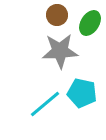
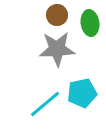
green ellipse: rotated 40 degrees counterclockwise
gray star: moved 3 px left, 2 px up
cyan pentagon: rotated 24 degrees counterclockwise
